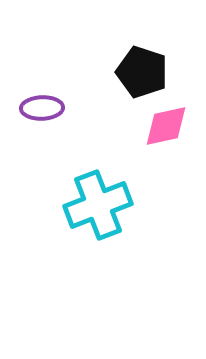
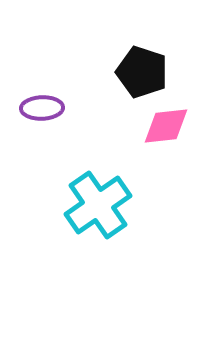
pink diamond: rotated 6 degrees clockwise
cyan cross: rotated 14 degrees counterclockwise
